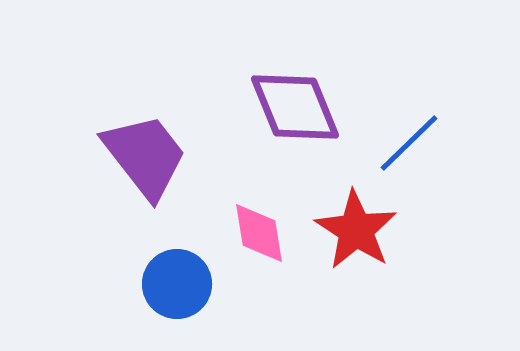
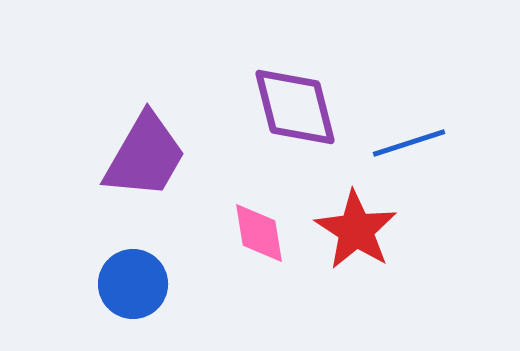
purple diamond: rotated 8 degrees clockwise
blue line: rotated 26 degrees clockwise
purple trapezoid: rotated 68 degrees clockwise
blue circle: moved 44 px left
